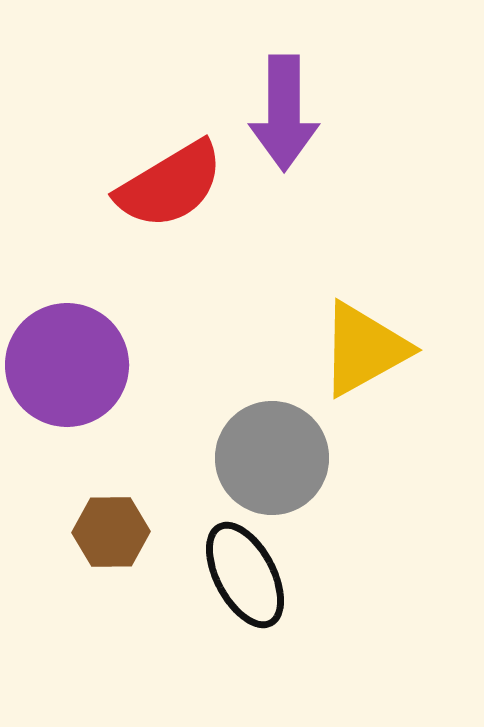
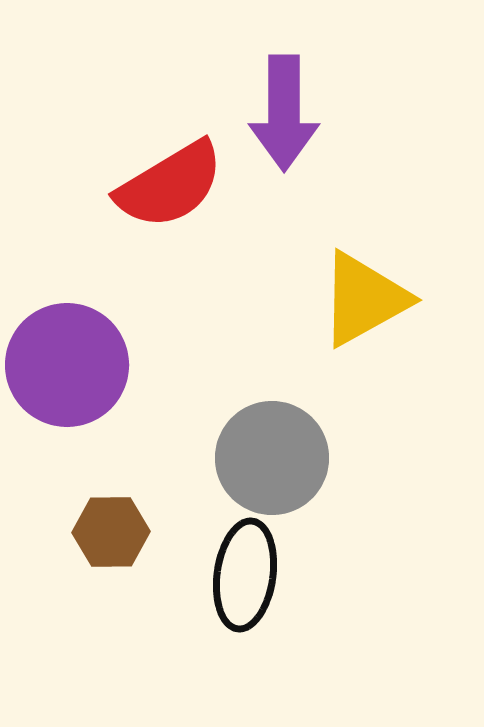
yellow triangle: moved 50 px up
black ellipse: rotated 36 degrees clockwise
